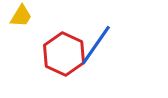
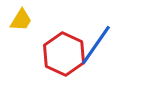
yellow trapezoid: moved 4 px down
